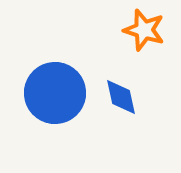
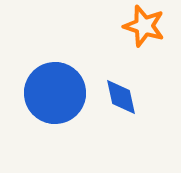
orange star: moved 4 px up
